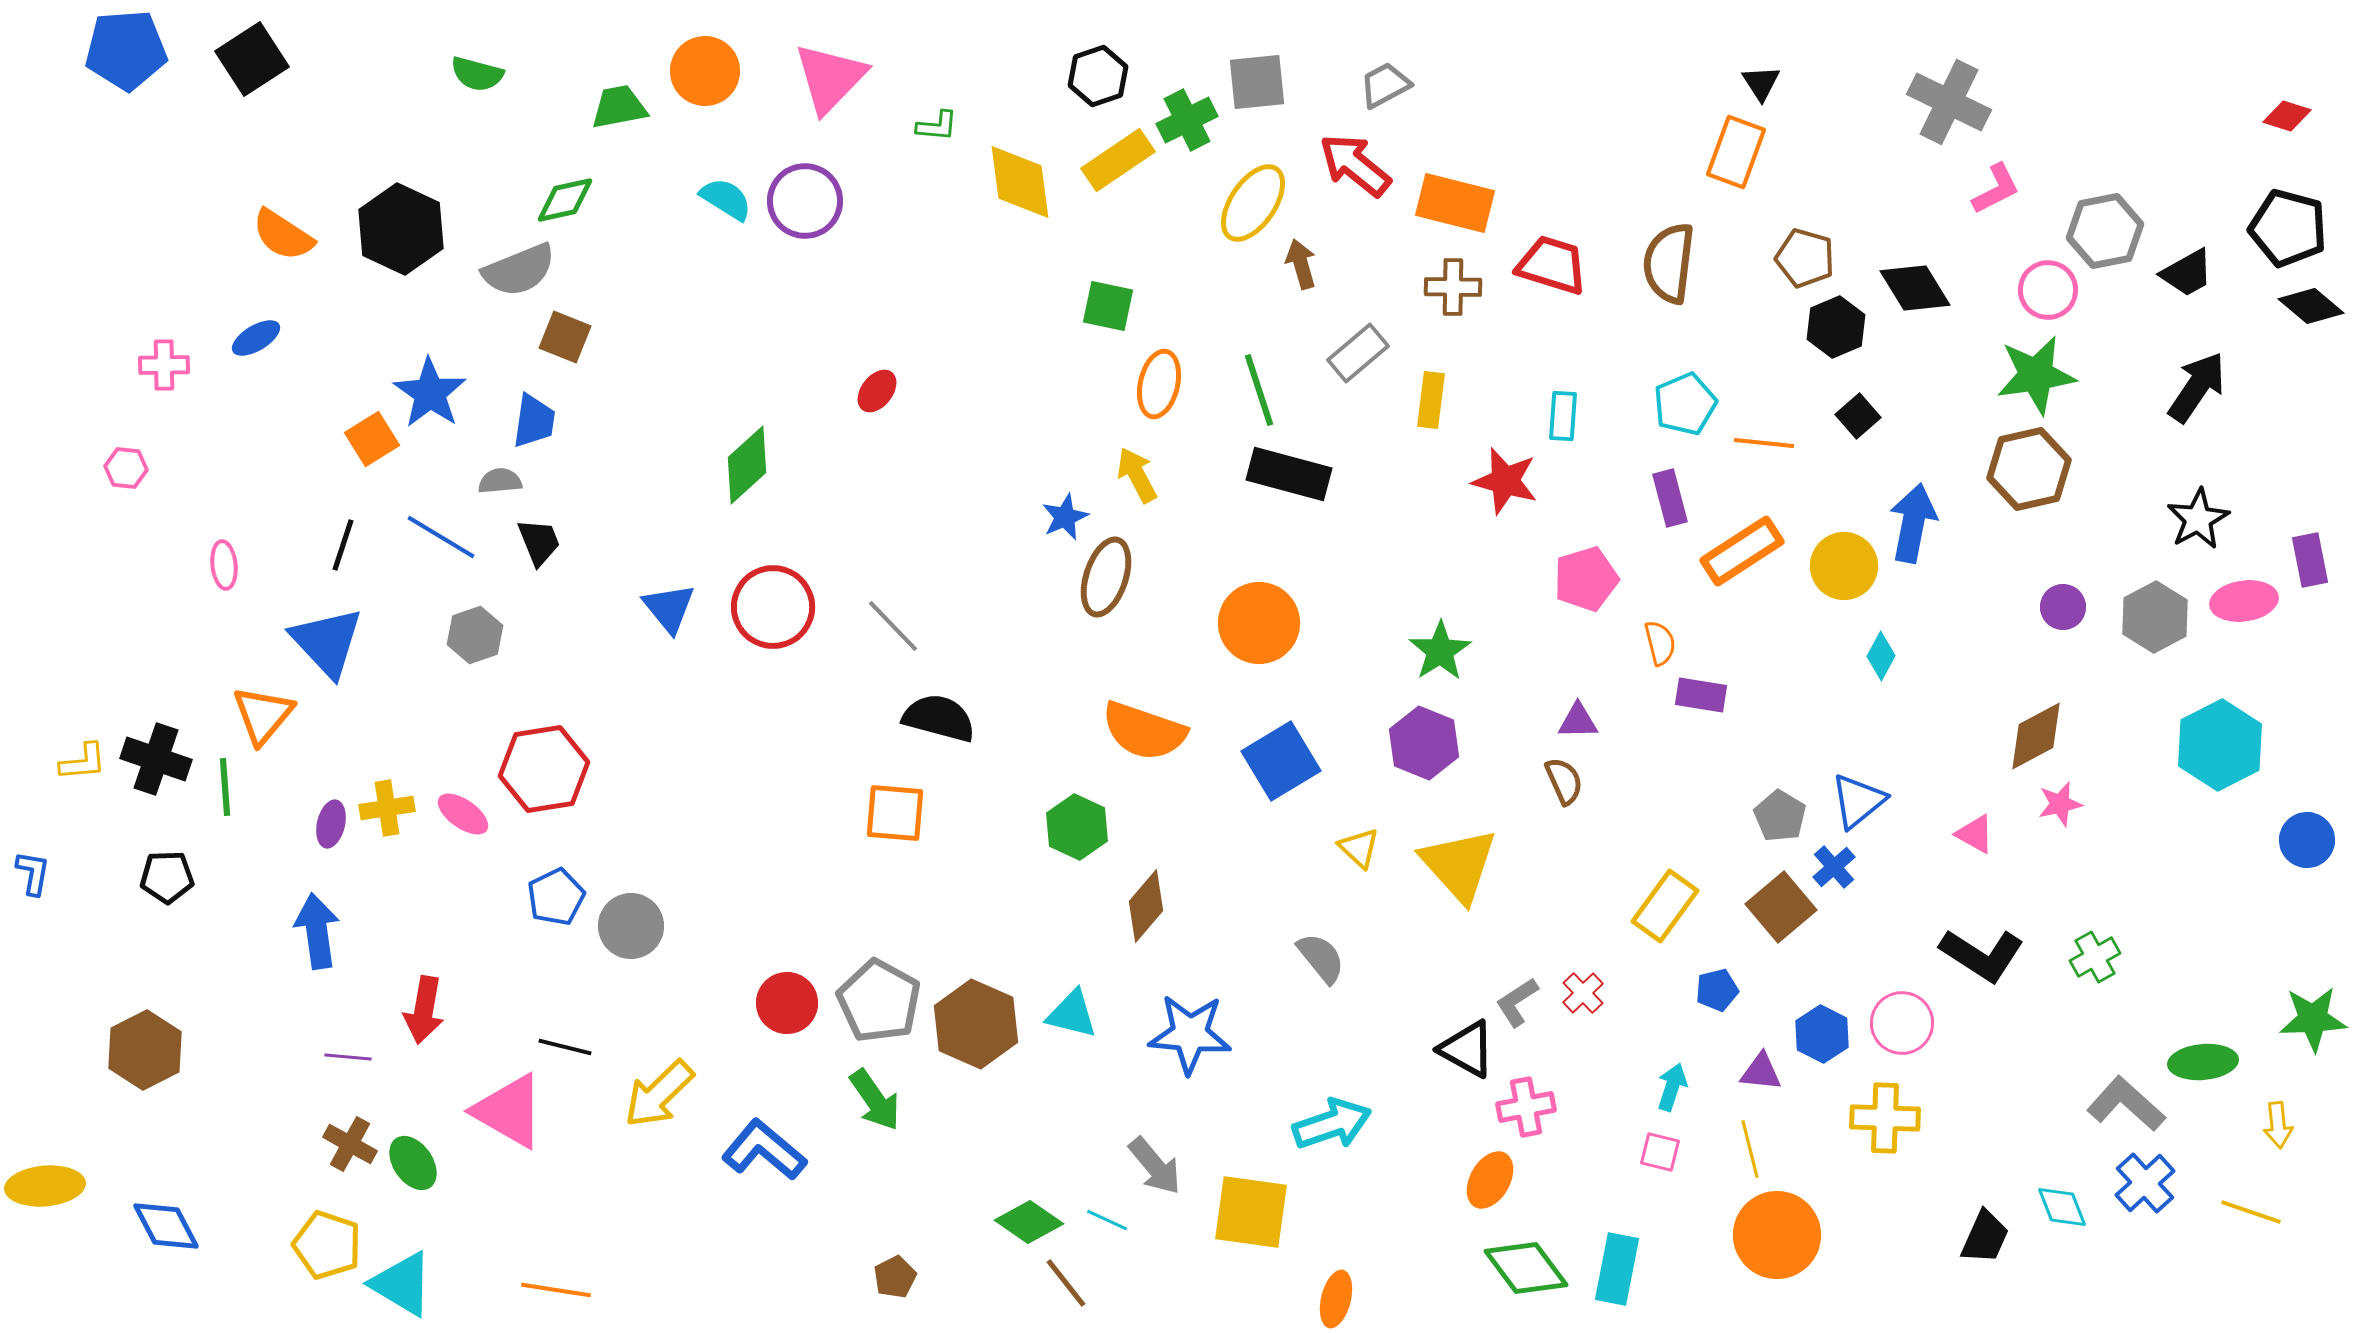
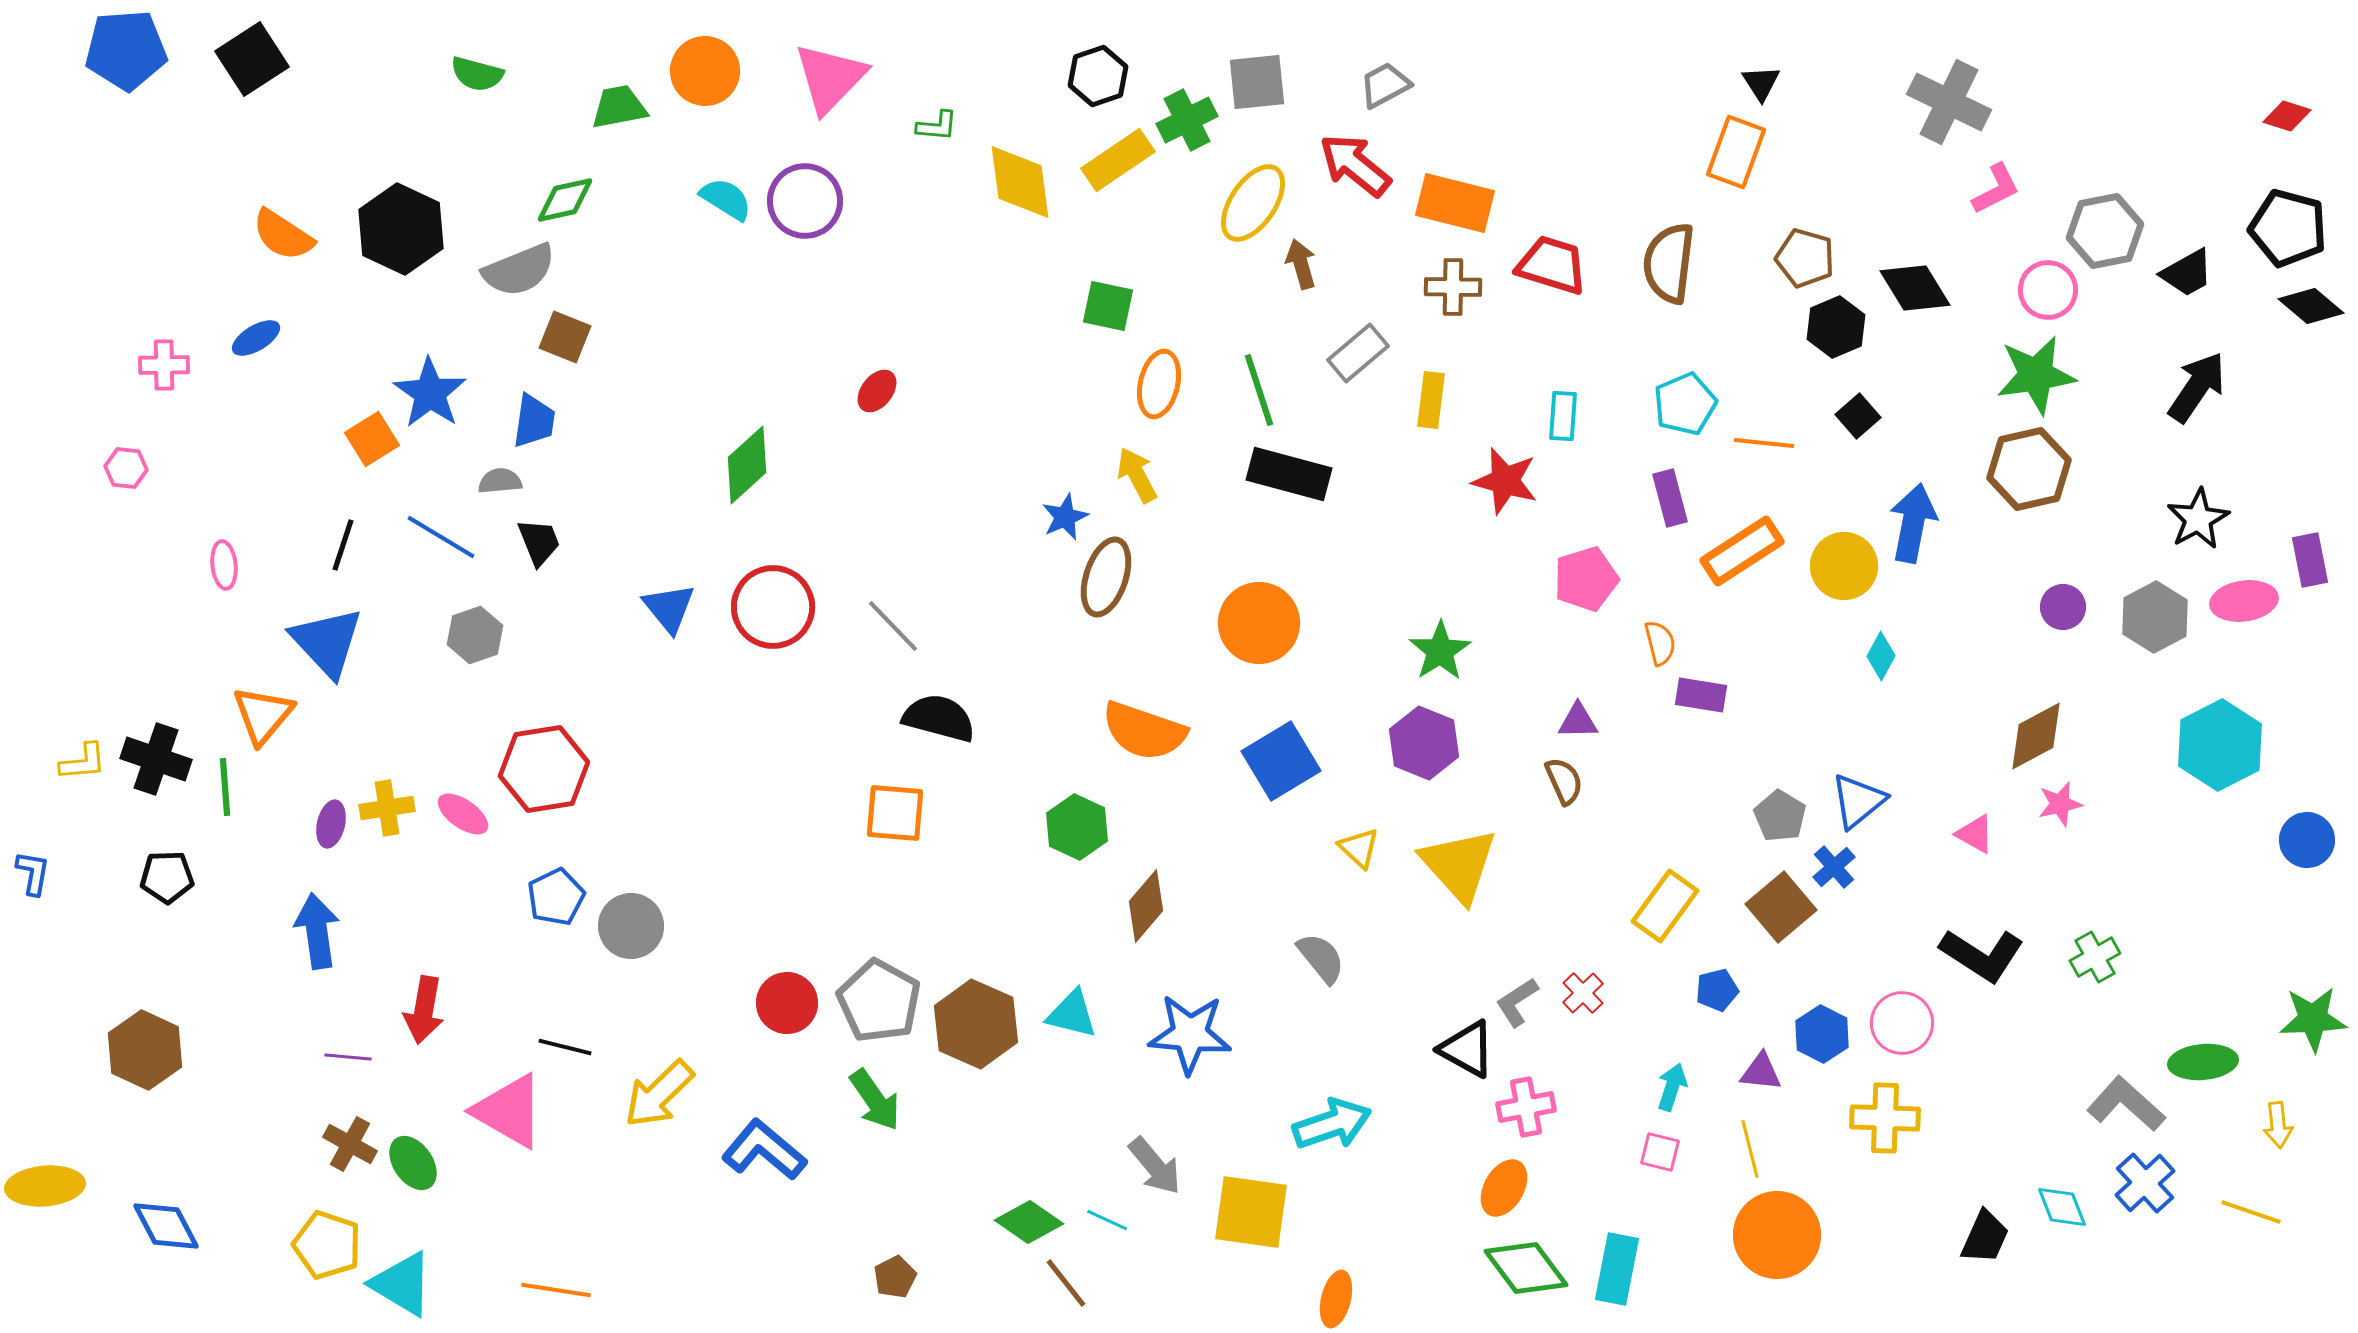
brown hexagon at (145, 1050): rotated 8 degrees counterclockwise
orange ellipse at (1490, 1180): moved 14 px right, 8 px down
